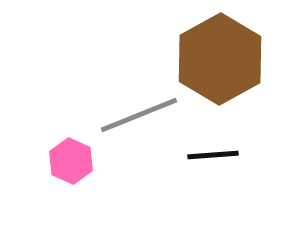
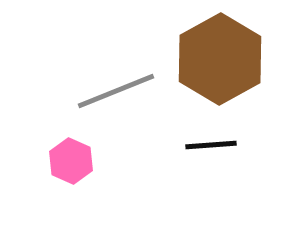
gray line: moved 23 px left, 24 px up
black line: moved 2 px left, 10 px up
